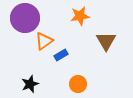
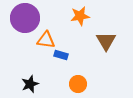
orange triangle: moved 2 px right, 1 px up; rotated 42 degrees clockwise
blue rectangle: rotated 48 degrees clockwise
